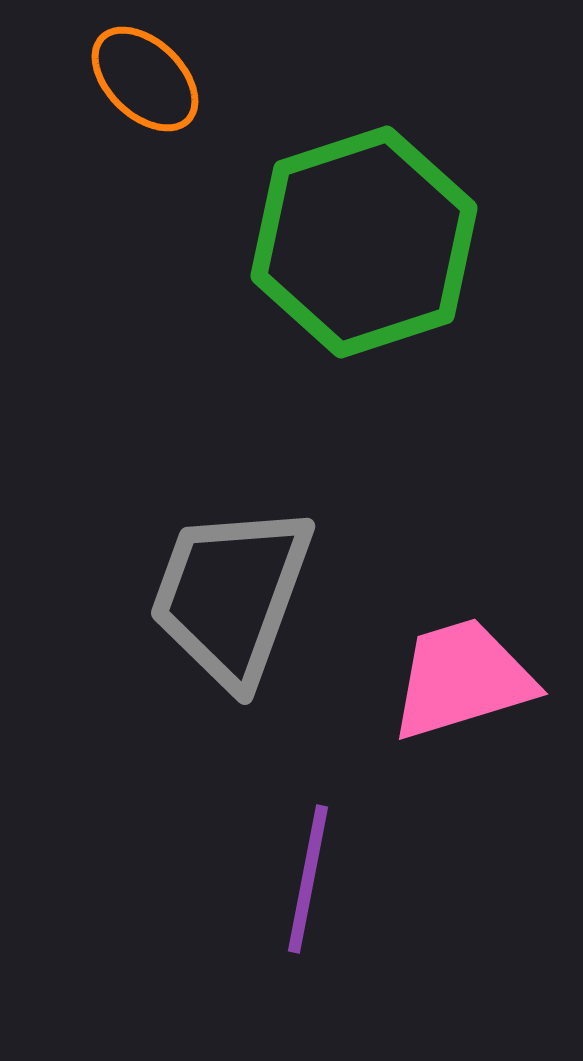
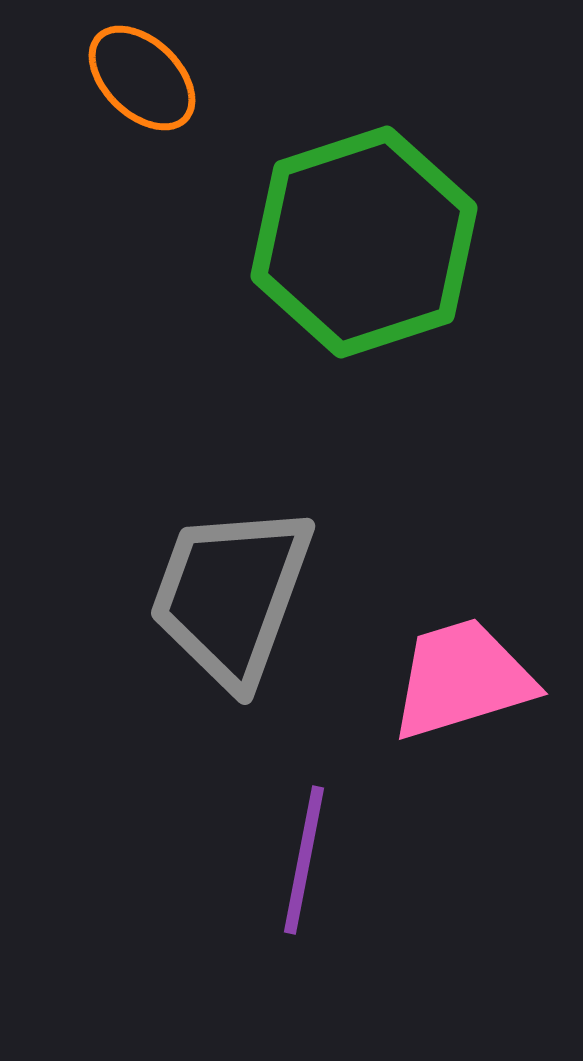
orange ellipse: moved 3 px left, 1 px up
purple line: moved 4 px left, 19 px up
